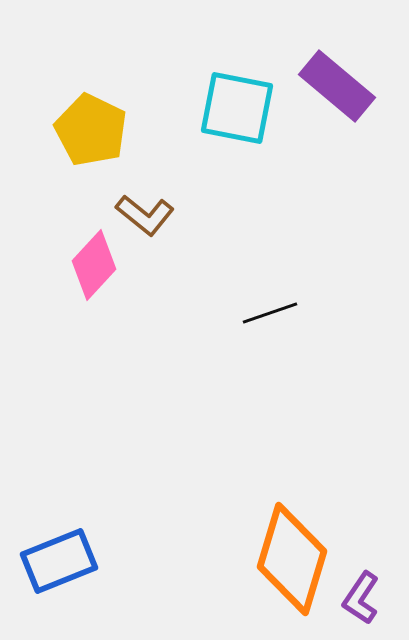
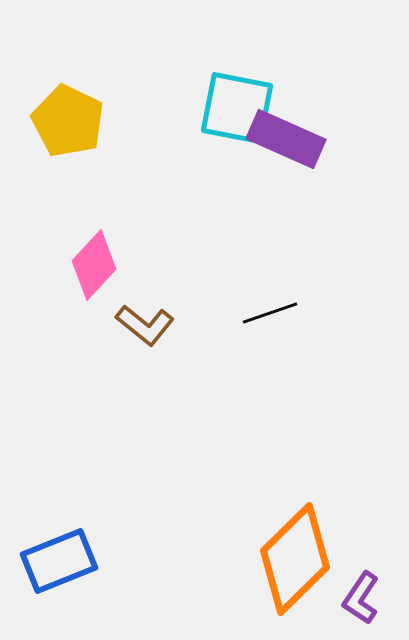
purple rectangle: moved 51 px left, 53 px down; rotated 16 degrees counterclockwise
yellow pentagon: moved 23 px left, 9 px up
brown L-shape: moved 110 px down
orange diamond: moved 3 px right; rotated 29 degrees clockwise
